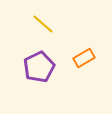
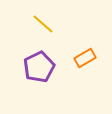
orange rectangle: moved 1 px right
